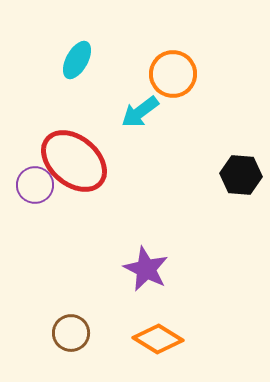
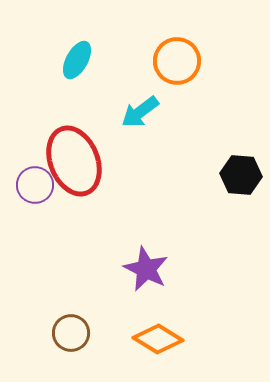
orange circle: moved 4 px right, 13 px up
red ellipse: rotated 28 degrees clockwise
